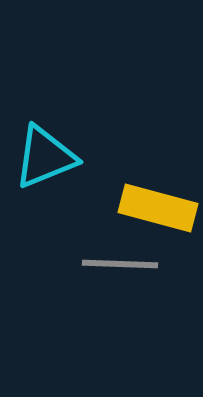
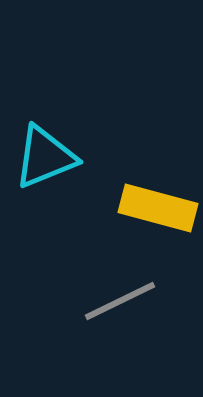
gray line: moved 37 px down; rotated 28 degrees counterclockwise
